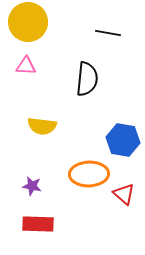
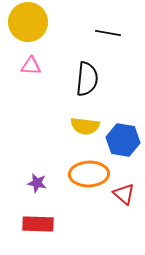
pink triangle: moved 5 px right
yellow semicircle: moved 43 px right
purple star: moved 5 px right, 3 px up
